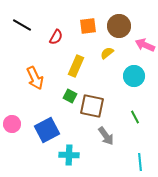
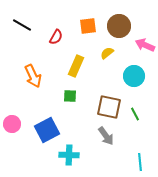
orange arrow: moved 2 px left, 2 px up
green square: rotated 24 degrees counterclockwise
brown square: moved 17 px right, 1 px down
green line: moved 3 px up
